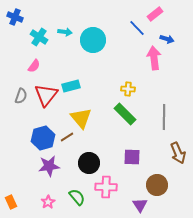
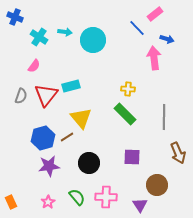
pink cross: moved 10 px down
